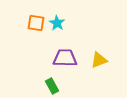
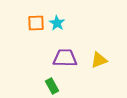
orange square: rotated 12 degrees counterclockwise
